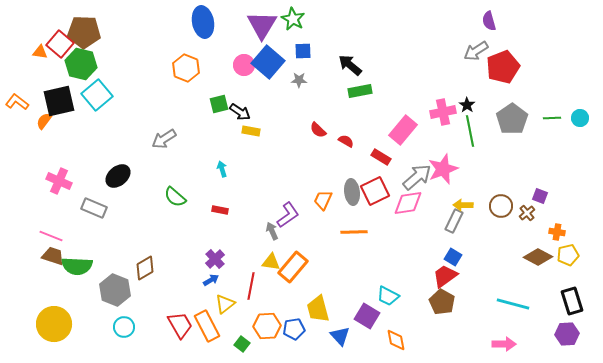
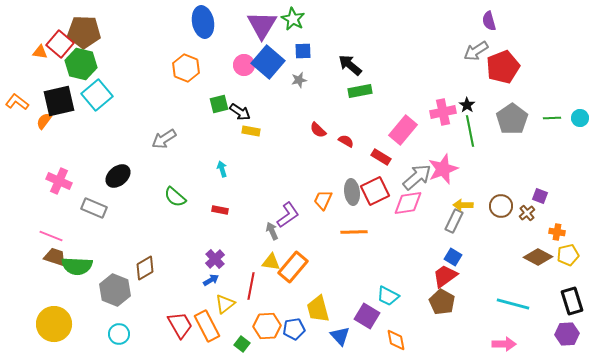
gray star at (299, 80): rotated 14 degrees counterclockwise
brown trapezoid at (53, 256): moved 2 px right, 1 px down
cyan circle at (124, 327): moved 5 px left, 7 px down
